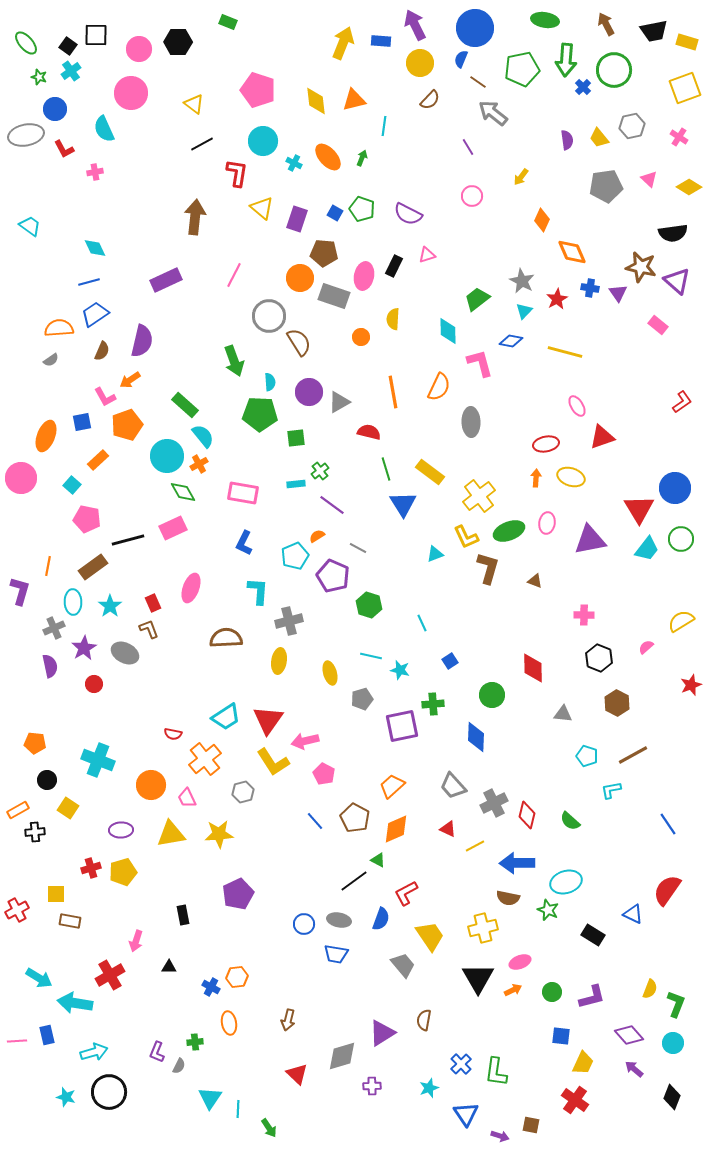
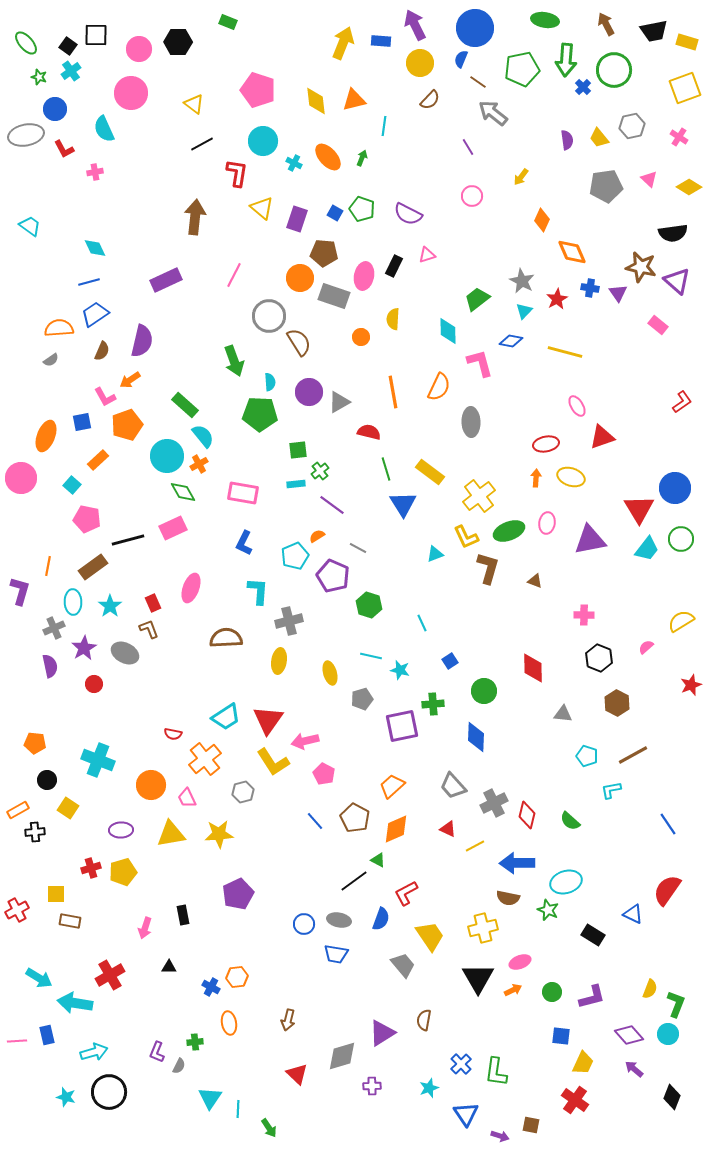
green square at (296, 438): moved 2 px right, 12 px down
green circle at (492, 695): moved 8 px left, 4 px up
pink arrow at (136, 941): moved 9 px right, 13 px up
cyan circle at (673, 1043): moved 5 px left, 9 px up
